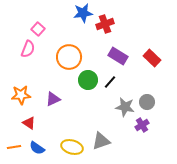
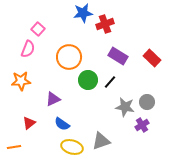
orange star: moved 14 px up
red triangle: rotated 48 degrees clockwise
blue semicircle: moved 25 px right, 24 px up
